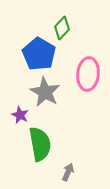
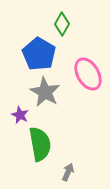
green diamond: moved 4 px up; rotated 15 degrees counterclockwise
pink ellipse: rotated 36 degrees counterclockwise
